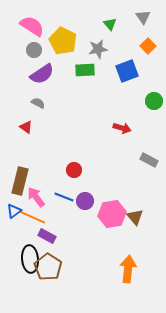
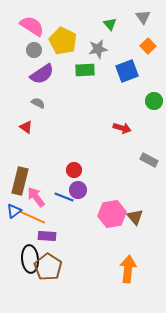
purple circle: moved 7 px left, 11 px up
purple rectangle: rotated 24 degrees counterclockwise
